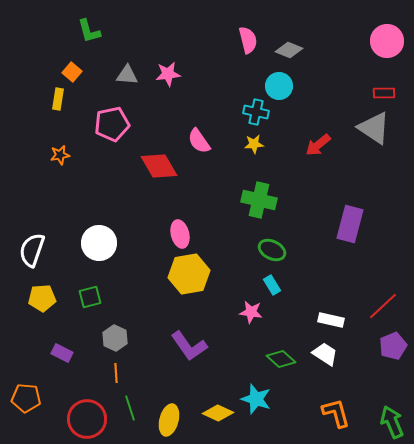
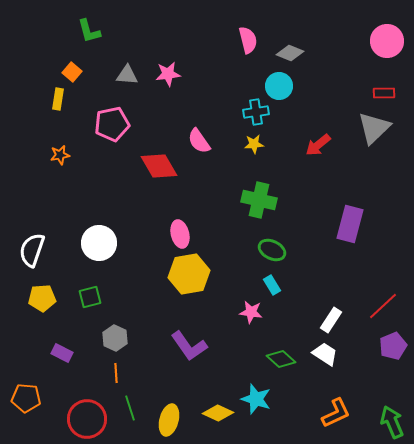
gray diamond at (289, 50): moved 1 px right, 3 px down
cyan cross at (256, 112): rotated 20 degrees counterclockwise
gray triangle at (374, 128): rotated 42 degrees clockwise
white rectangle at (331, 320): rotated 70 degrees counterclockwise
orange L-shape at (336, 413): rotated 80 degrees clockwise
